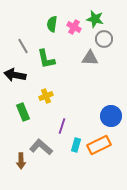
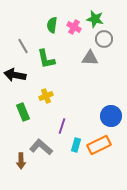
green semicircle: moved 1 px down
